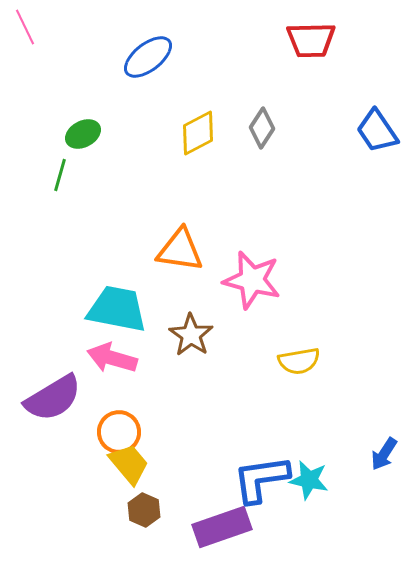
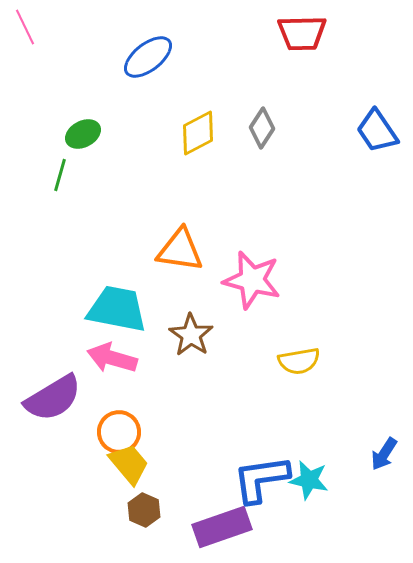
red trapezoid: moved 9 px left, 7 px up
